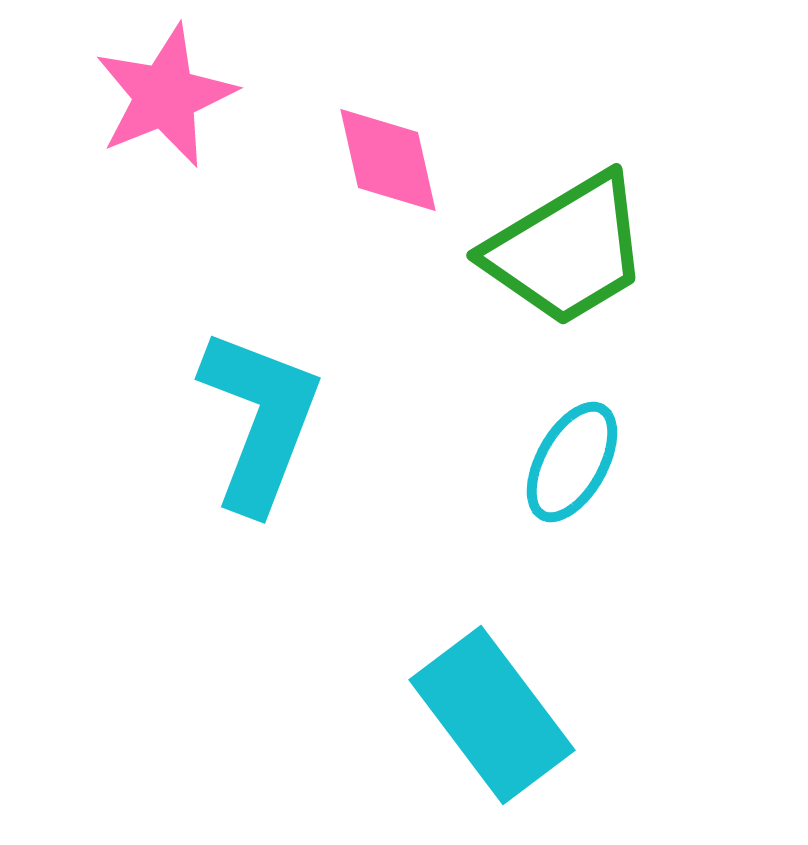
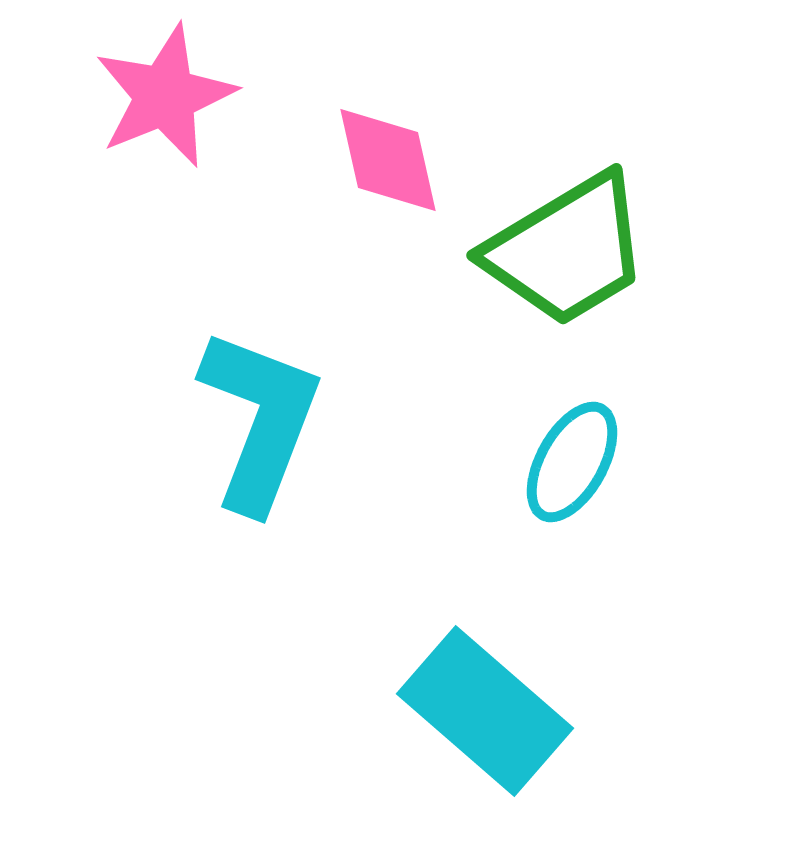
cyan rectangle: moved 7 px left, 4 px up; rotated 12 degrees counterclockwise
